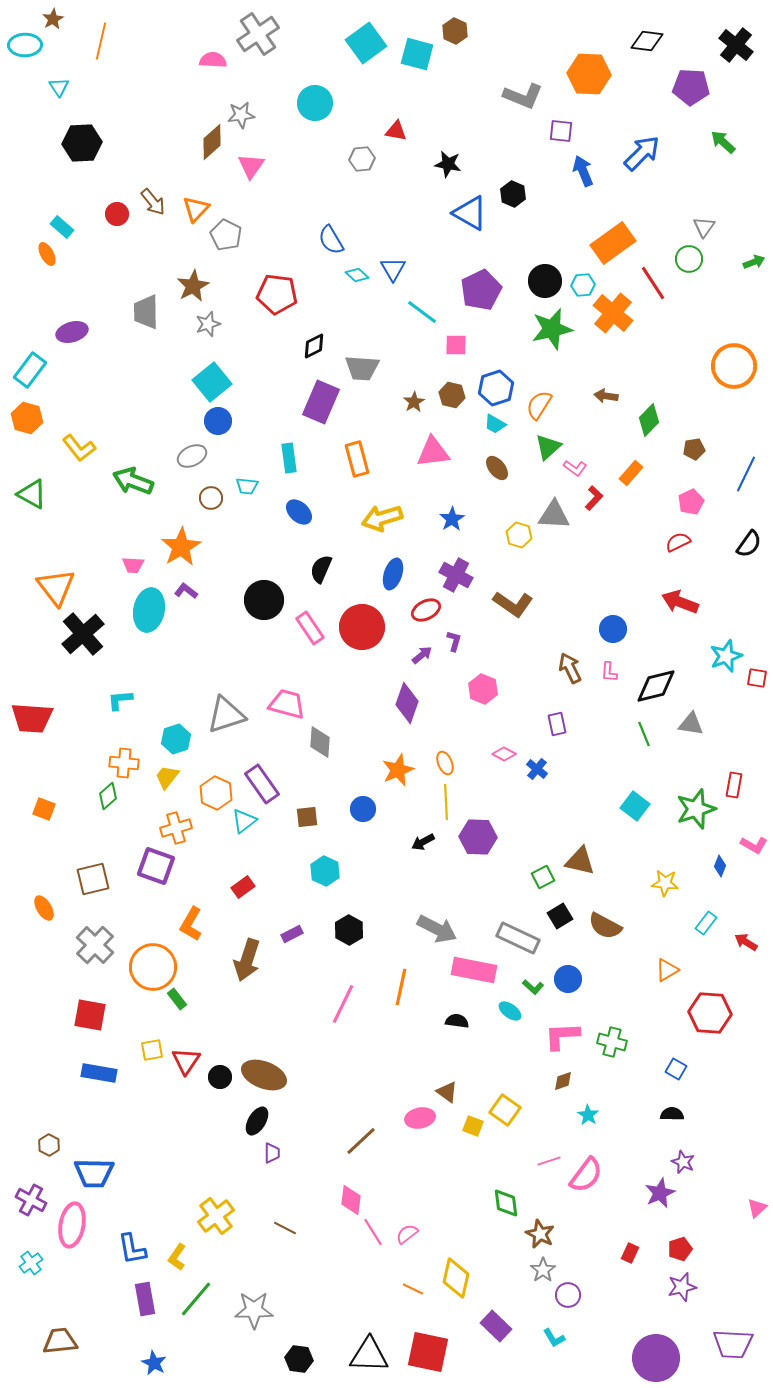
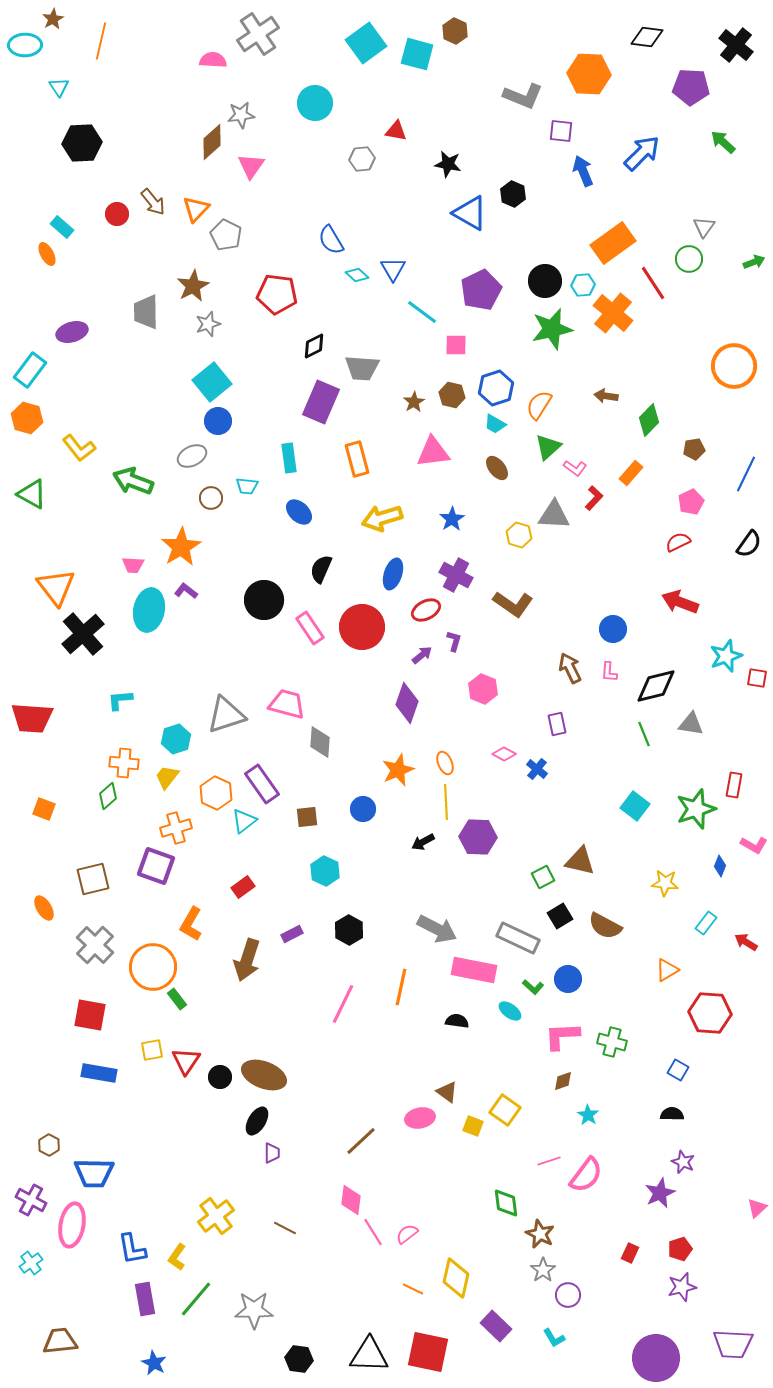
black diamond at (647, 41): moved 4 px up
blue square at (676, 1069): moved 2 px right, 1 px down
